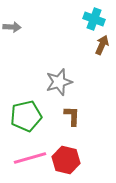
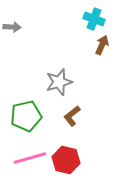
brown L-shape: rotated 130 degrees counterclockwise
